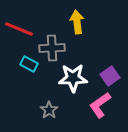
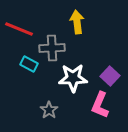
purple square: rotated 12 degrees counterclockwise
pink L-shape: rotated 32 degrees counterclockwise
